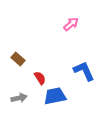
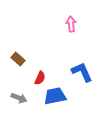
pink arrow: rotated 56 degrees counterclockwise
blue L-shape: moved 2 px left, 1 px down
red semicircle: rotated 56 degrees clockwise
gray arrow: rotated 35 degrees clockwise
